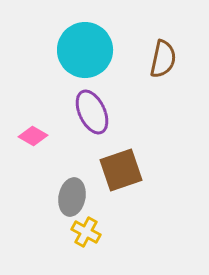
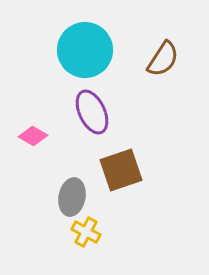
brown semicircle: rotated 21 degrees clockwise
